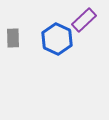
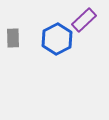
blue hexagon: rotated 8 degrees clockwise
